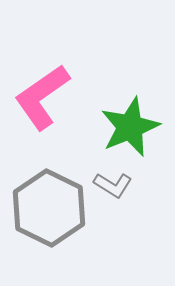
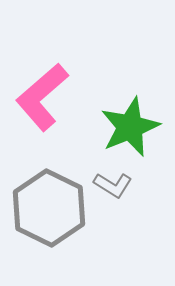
pink L-shape: rotated 6 degrees counterclockwise
